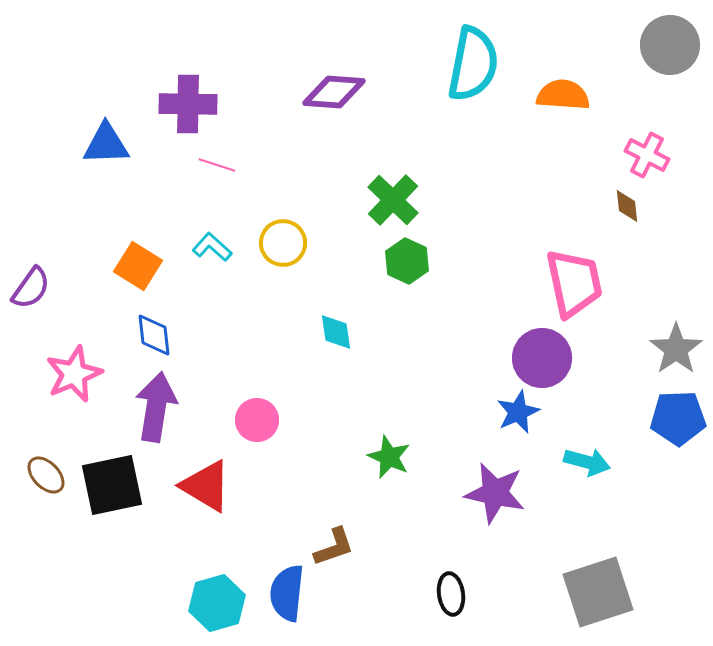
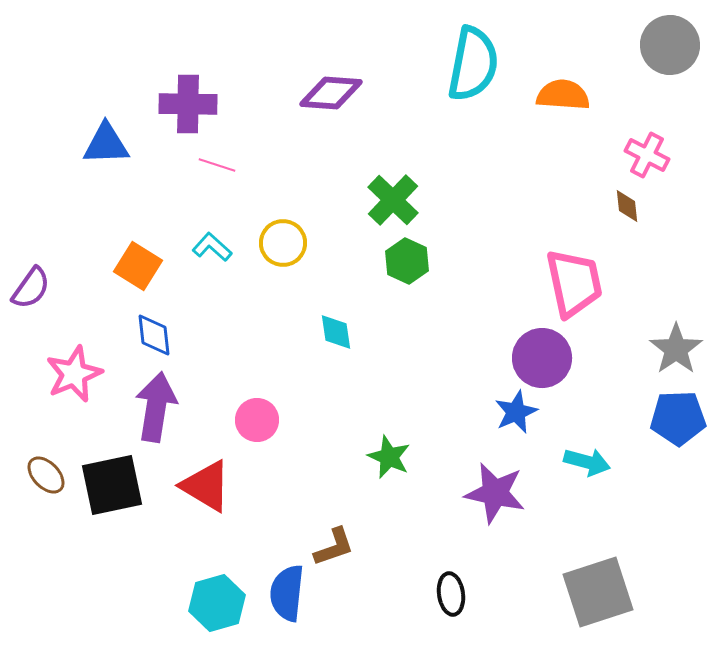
purple diamond: moved 3 px left, 1 px down
blue star: moved 2 px left
